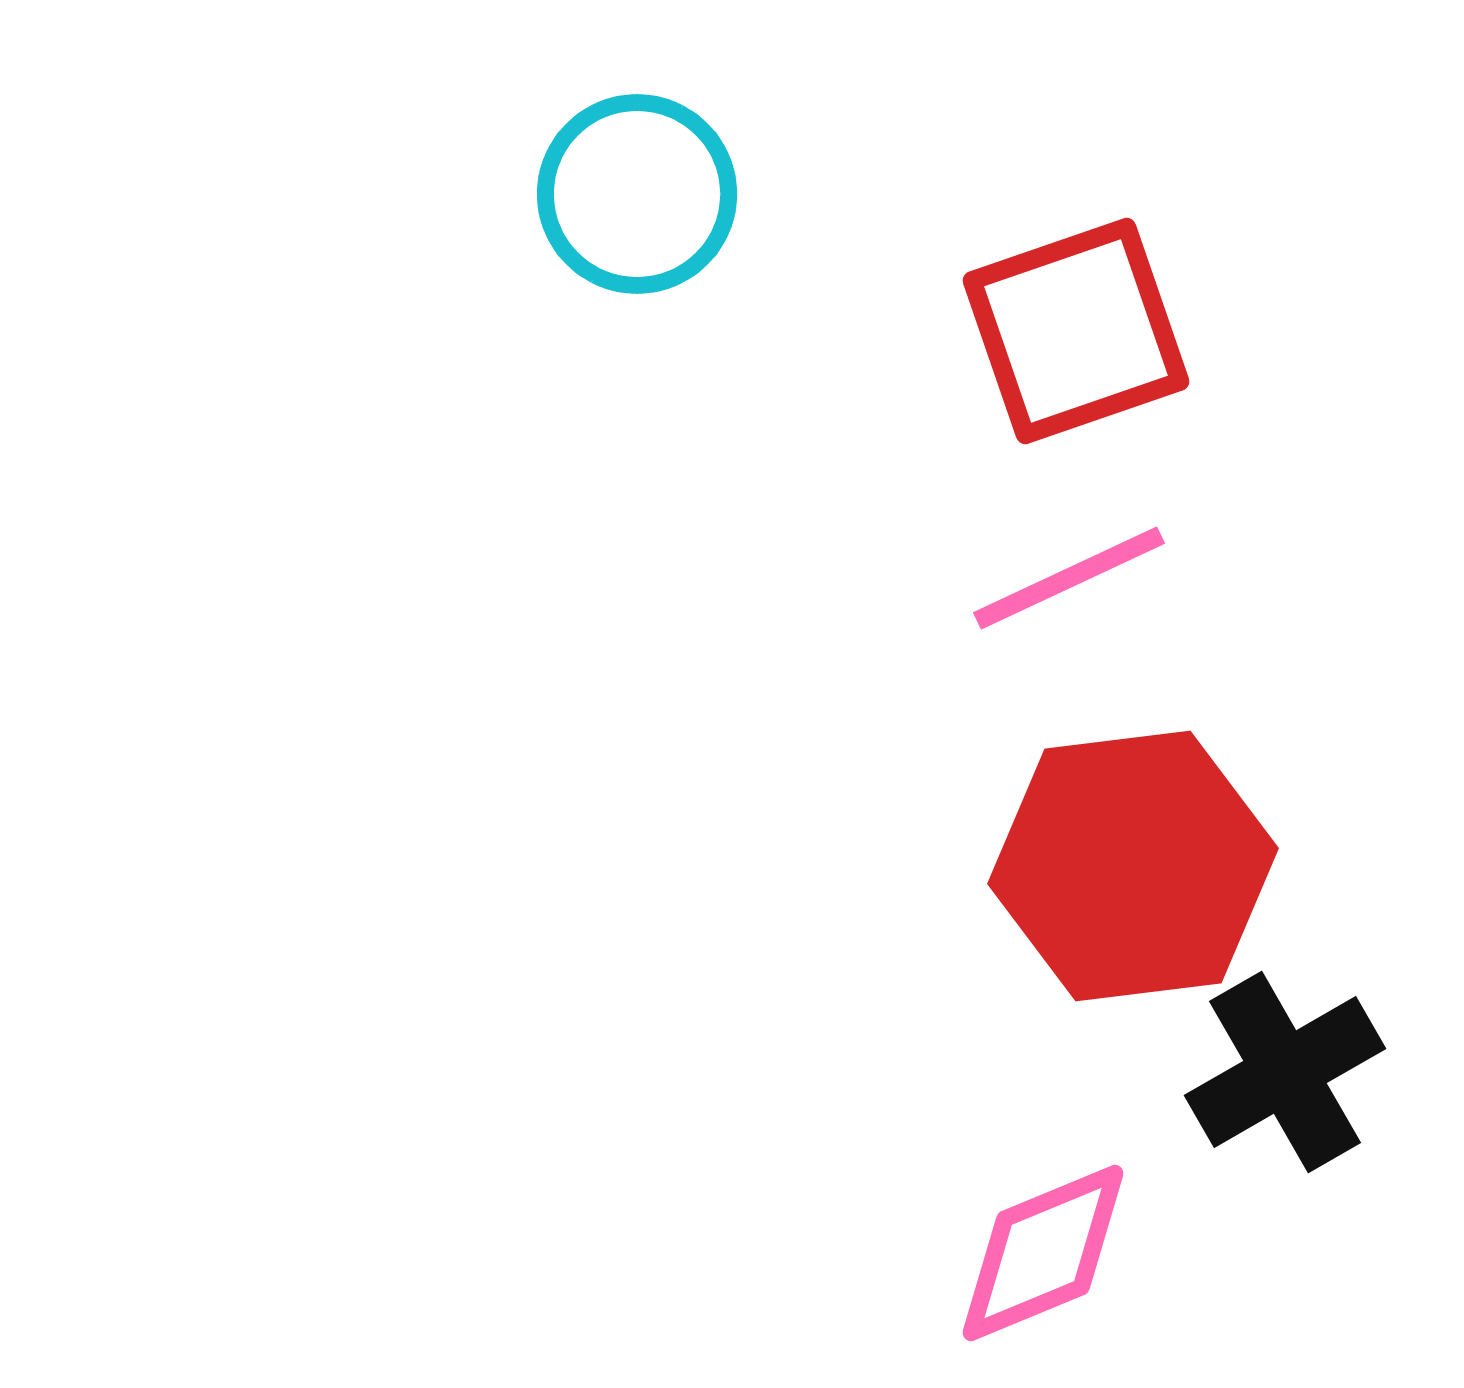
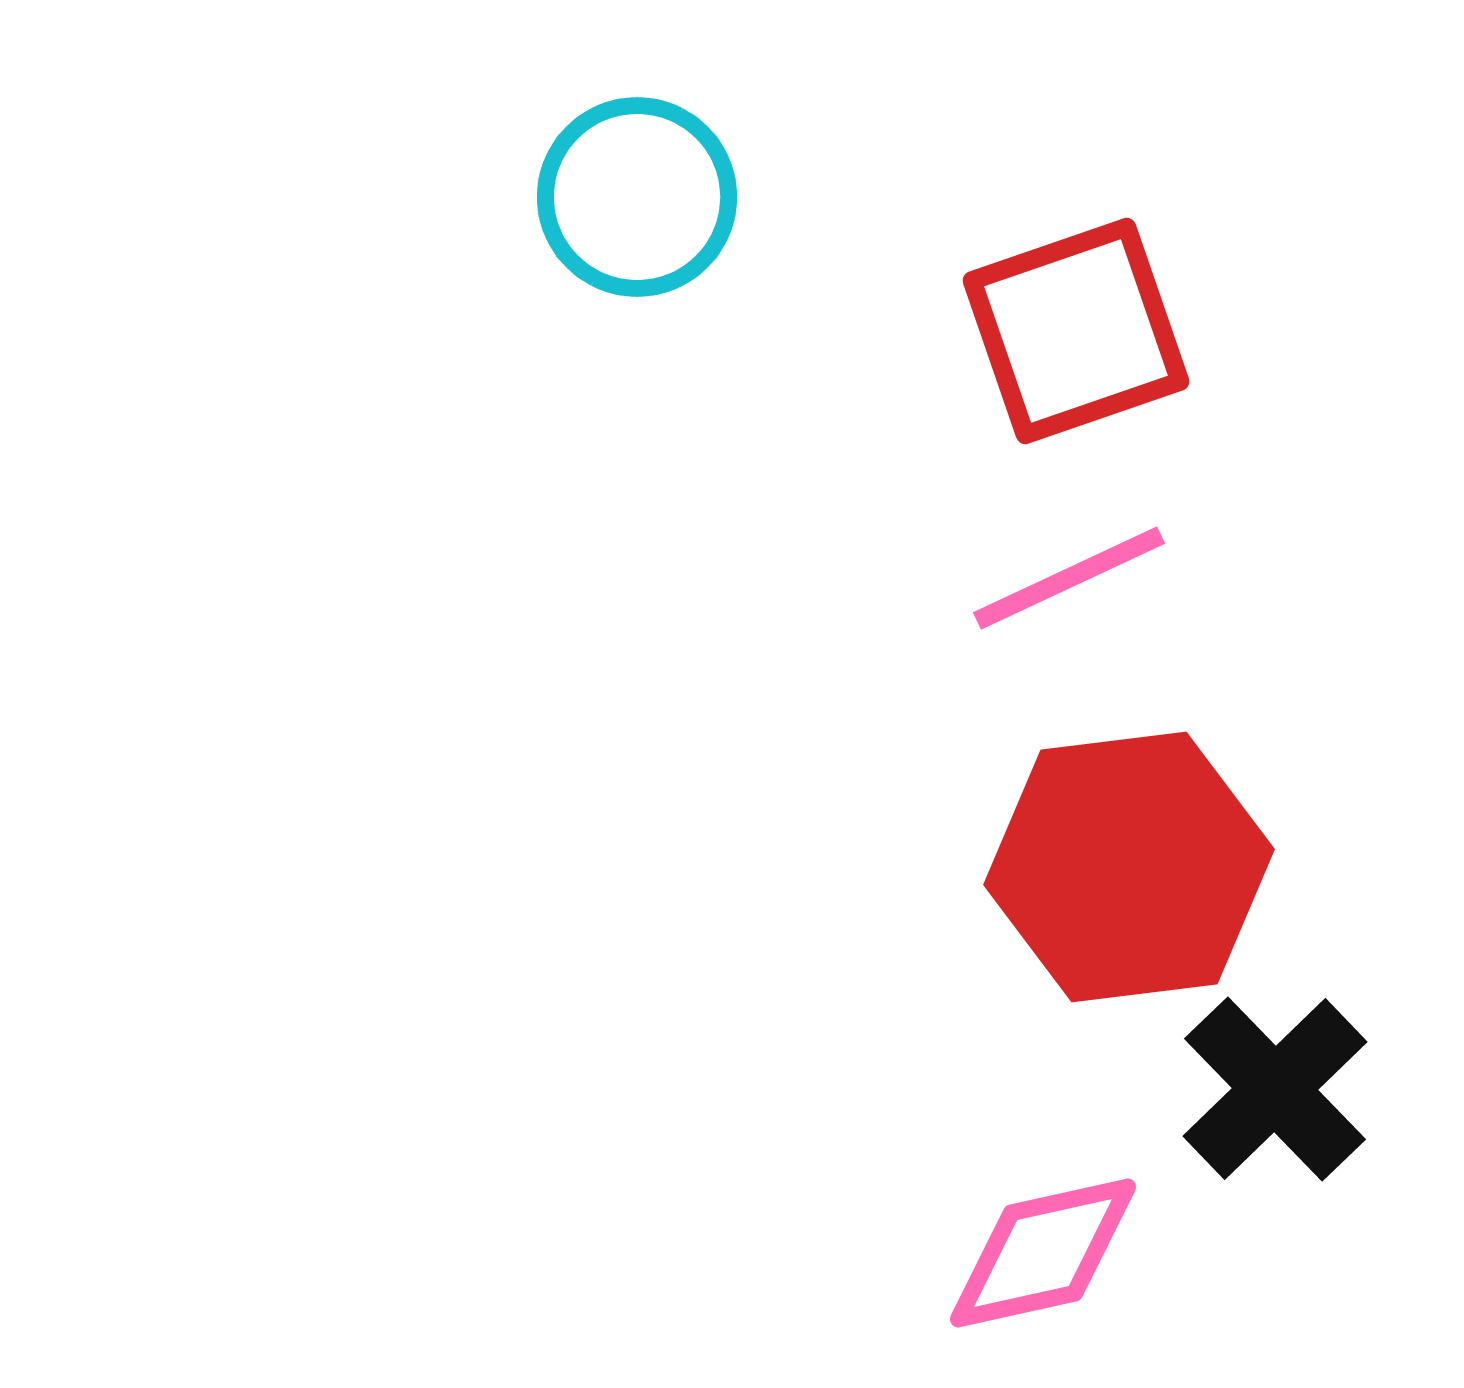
cyan circle: moved 3 px down
red hexagon: moved 4 px left, 1 px down
black cross: moved 10 px left, 17 px down; rotated 14 degrees counterclockwise
pink diamond: rotated 10 degrees clockwise
